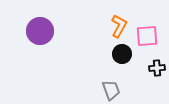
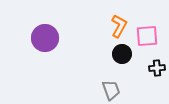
purple circle: moved 5 px right, 7 px down
